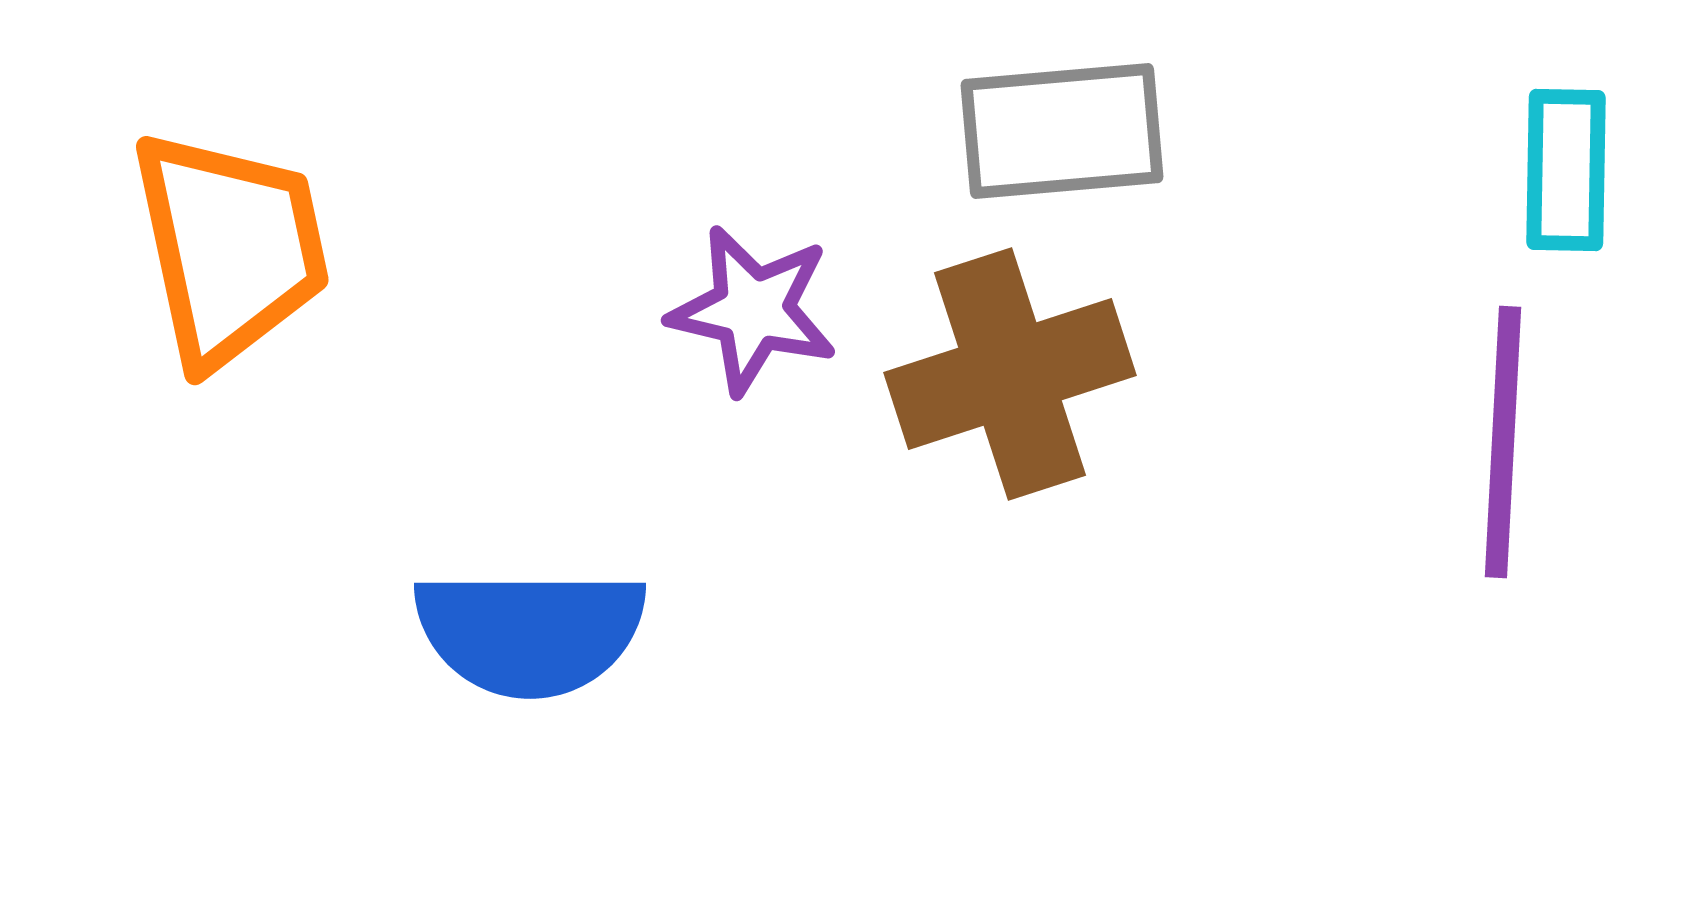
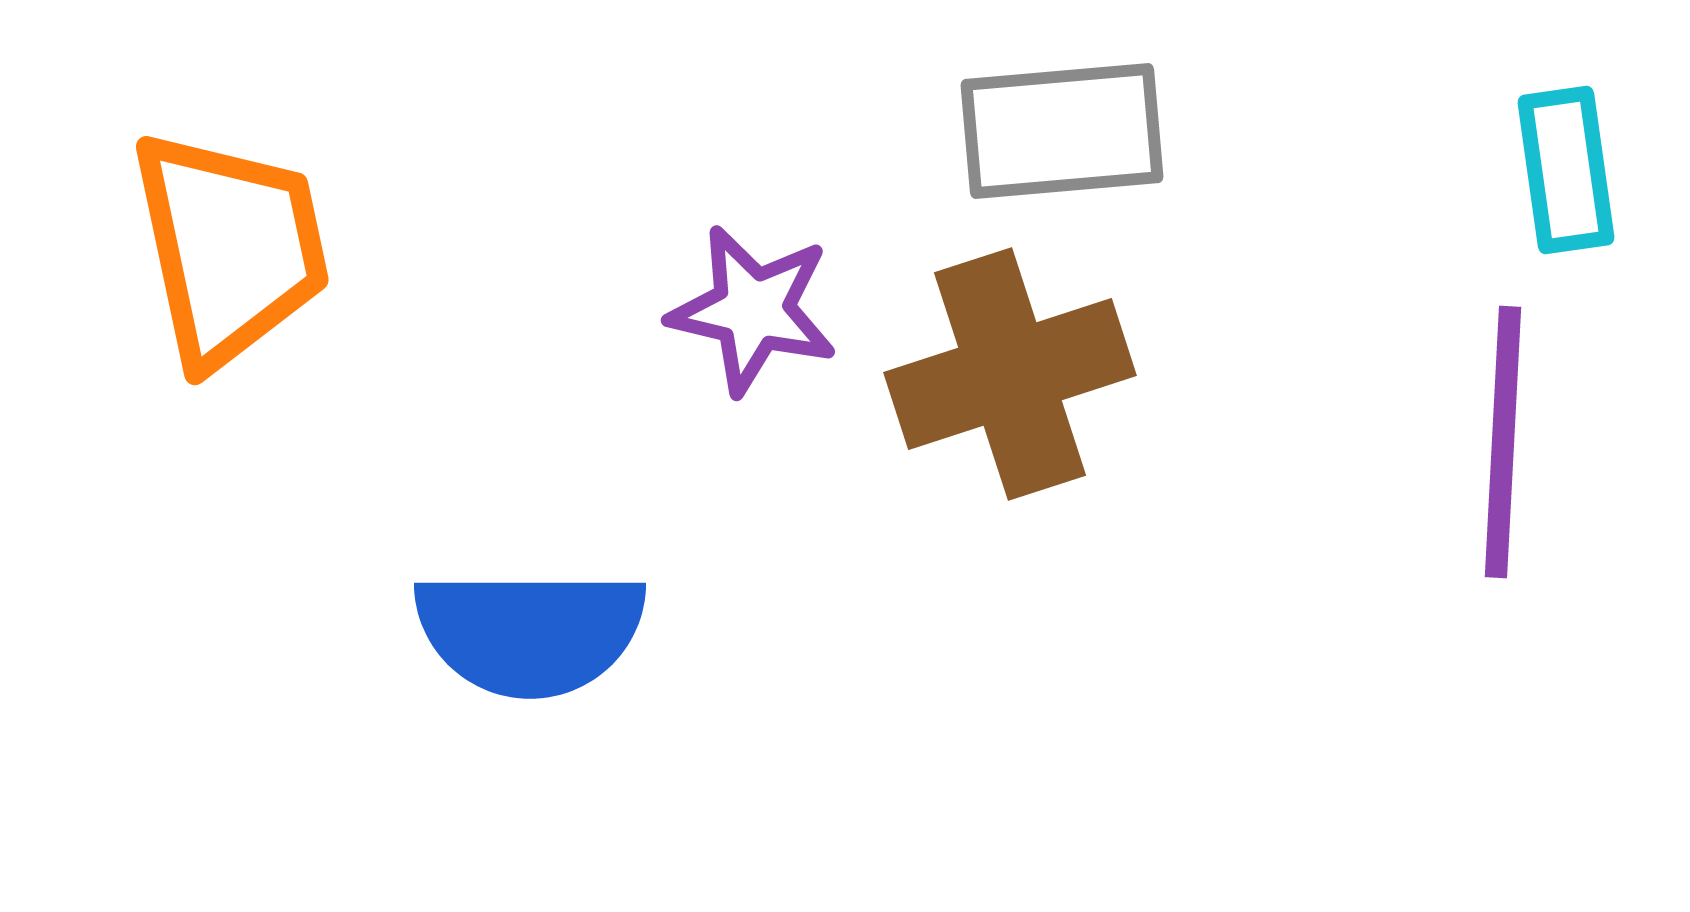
cyan rectangle: rotated 9 degrees counterclockwise
